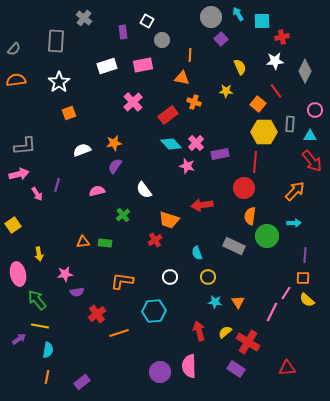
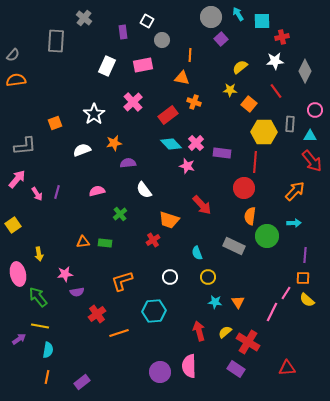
gray semicircle at (14, 49): moved 1 px left, 6 px down
white rectangle at (107, 66): rotated 48 degrees counterclockwise
yellow semicircle at (240, 67): rotated 105 degrees counterclockwise
white star at (59, 82): moved 35 px right, 32 px down
yellow star at (226, 91): moved 4 px right, 1 px up
orange square at (258, 104): moved 9 px left
orange square at (69, 113): moved 14 px left, 10 px down
purple rectangle at (220, 154): moved 2 px right, 1 px up; rotated 18 degrees clockwise
purple semicircle at (115, 166): moved 13 px right, 3 px up; rotated 49 degrees clockwise
pink arrow at (19, 174): moved 2 px left, 5 px down; rotated 36 degrees counterclockwise
purple line at (57, 185): moved 7 px down
red arrow at (202, 205): rotated 125 degrees counterclockwise
green cross at (123, 215): moved 3 px left, 1 px up
red cross at (155, 240): moved 2 px left
orange L-shape at (122, 281): rotated 25 degrees counterclockwise
green arrow at (37, 300): moved 1 px right, 3 px up
